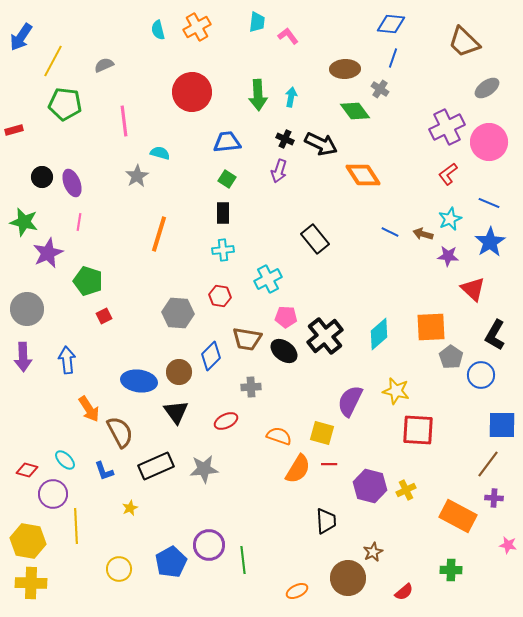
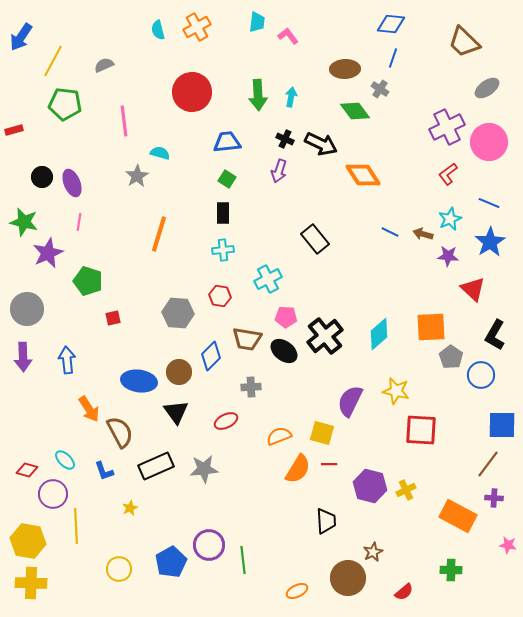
red square at (104, 316): moved 9 px right, 2 px down; rotated 14 degrees clockwise
red square at (418, 430): moved 3 px right
orange semicircle at (279, 436): rotated 40 degrees counterclockwise
